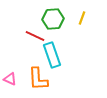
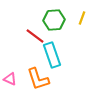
green hexagon: moved 1 px right, 1 px down
red line: rotated 12 degrees clockwise
orange L-shape: rotated 15 degrees counterclockwise
